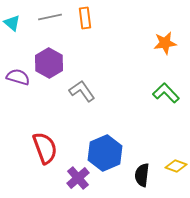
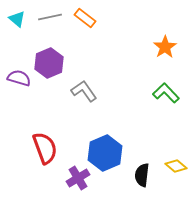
orange rectangle: rotated 45 degrees counterclockwise
cyan triangle: moved 5 px right, 4 px up
orange star: moved 4 px down; rotated 25 degrees counterclockwise
purple hexagon: rotated 8 degrees clockwise
purple semicircle: moved 1 px right, 1 px down
gray L-shape: moved 2 px right
yellow diamond: rotated 20 degrees clockwise
purple cross: rotated 10 degrees clockwise
